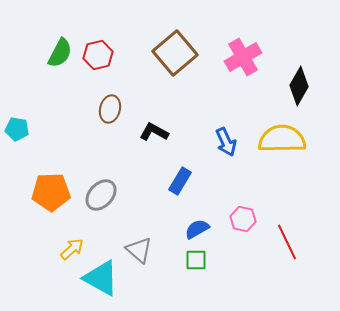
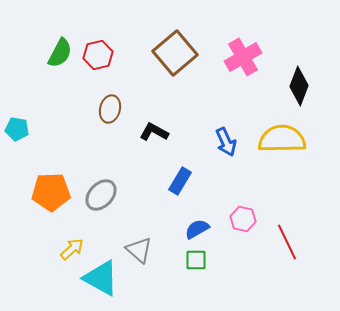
black diamond: rotated 9 degrees counterclockwise
